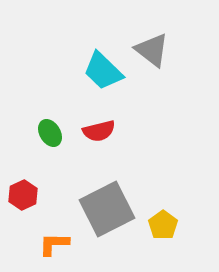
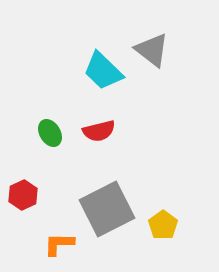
orange L-shape: moved 5 px right
